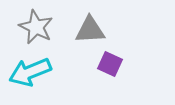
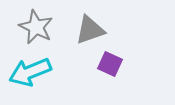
gray triangle: rotated 16 degrees counterclockwise
